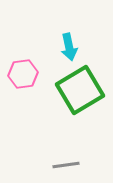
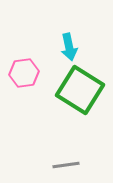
pink hexagon: moved 1 px right, 1 px up
green square: rotated 27 degrees counterclockwise
